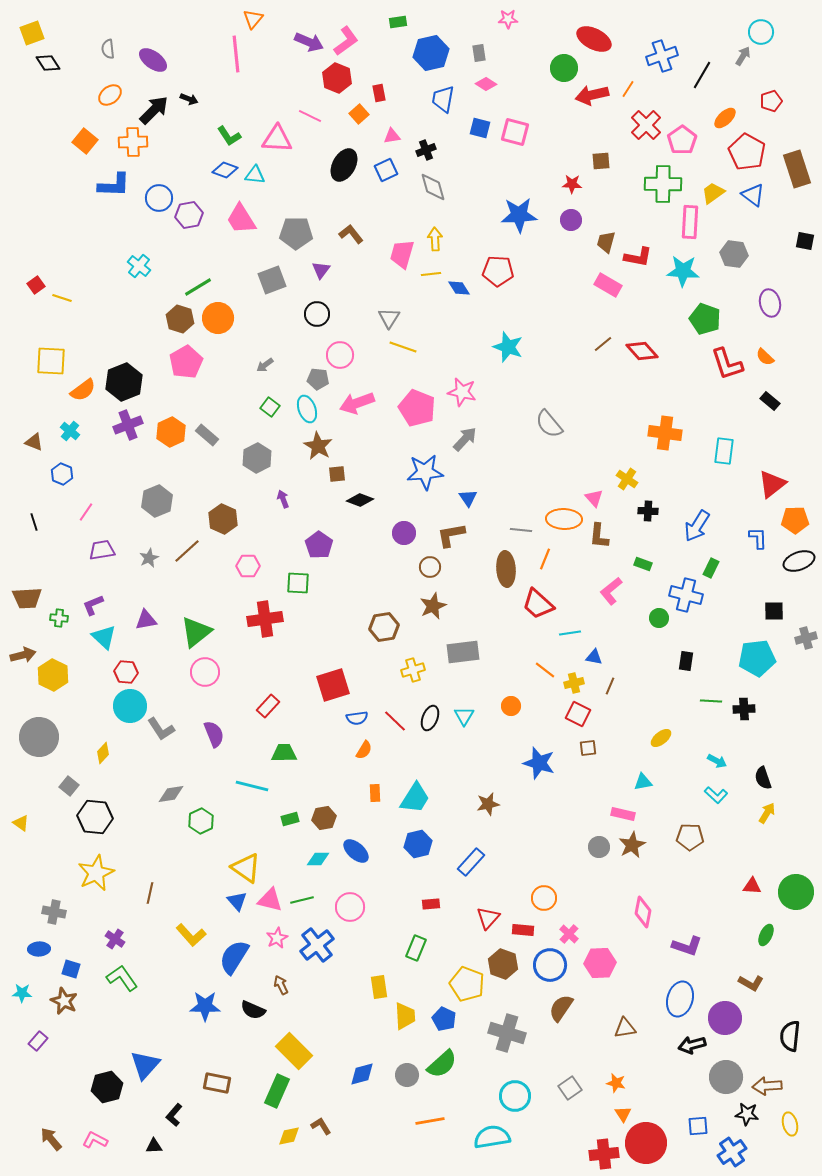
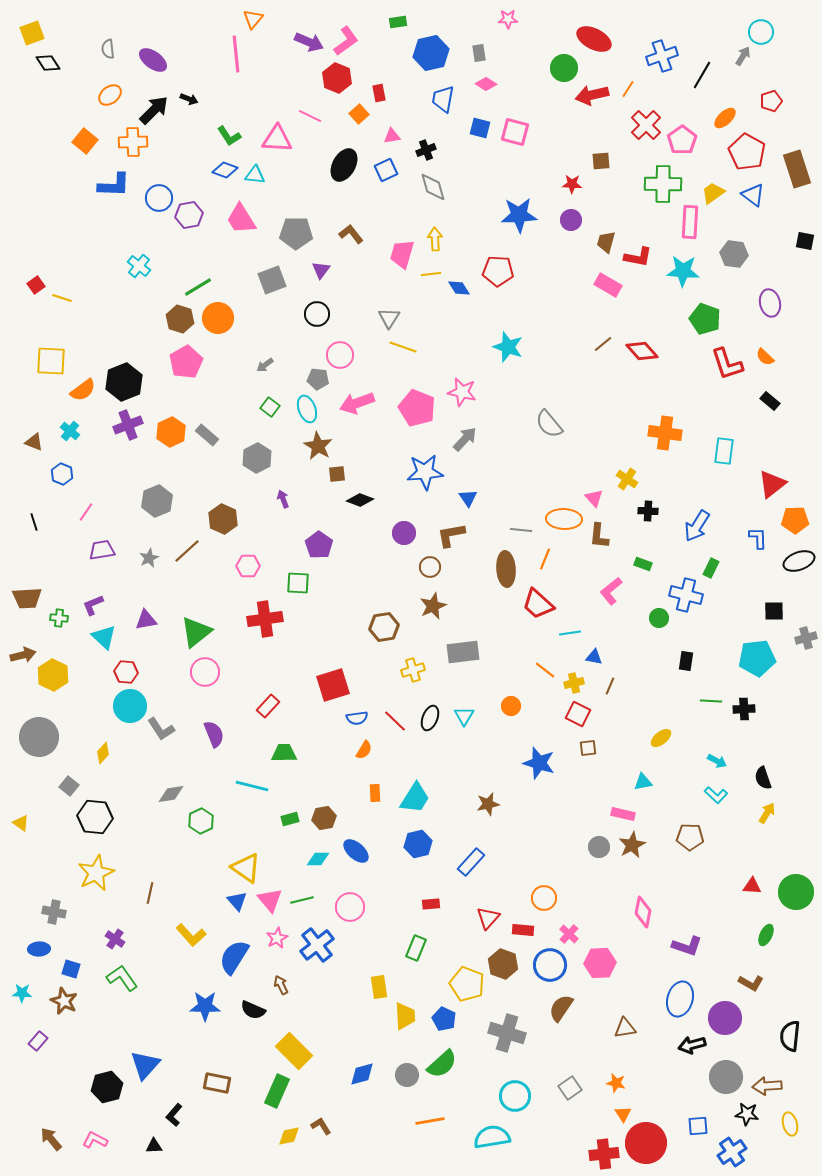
pink triangle at (270, 900): rotated 36 degrees clockwise
